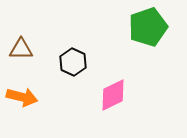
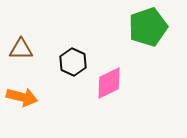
pink diamond: moved 4 px left, 12 px up
